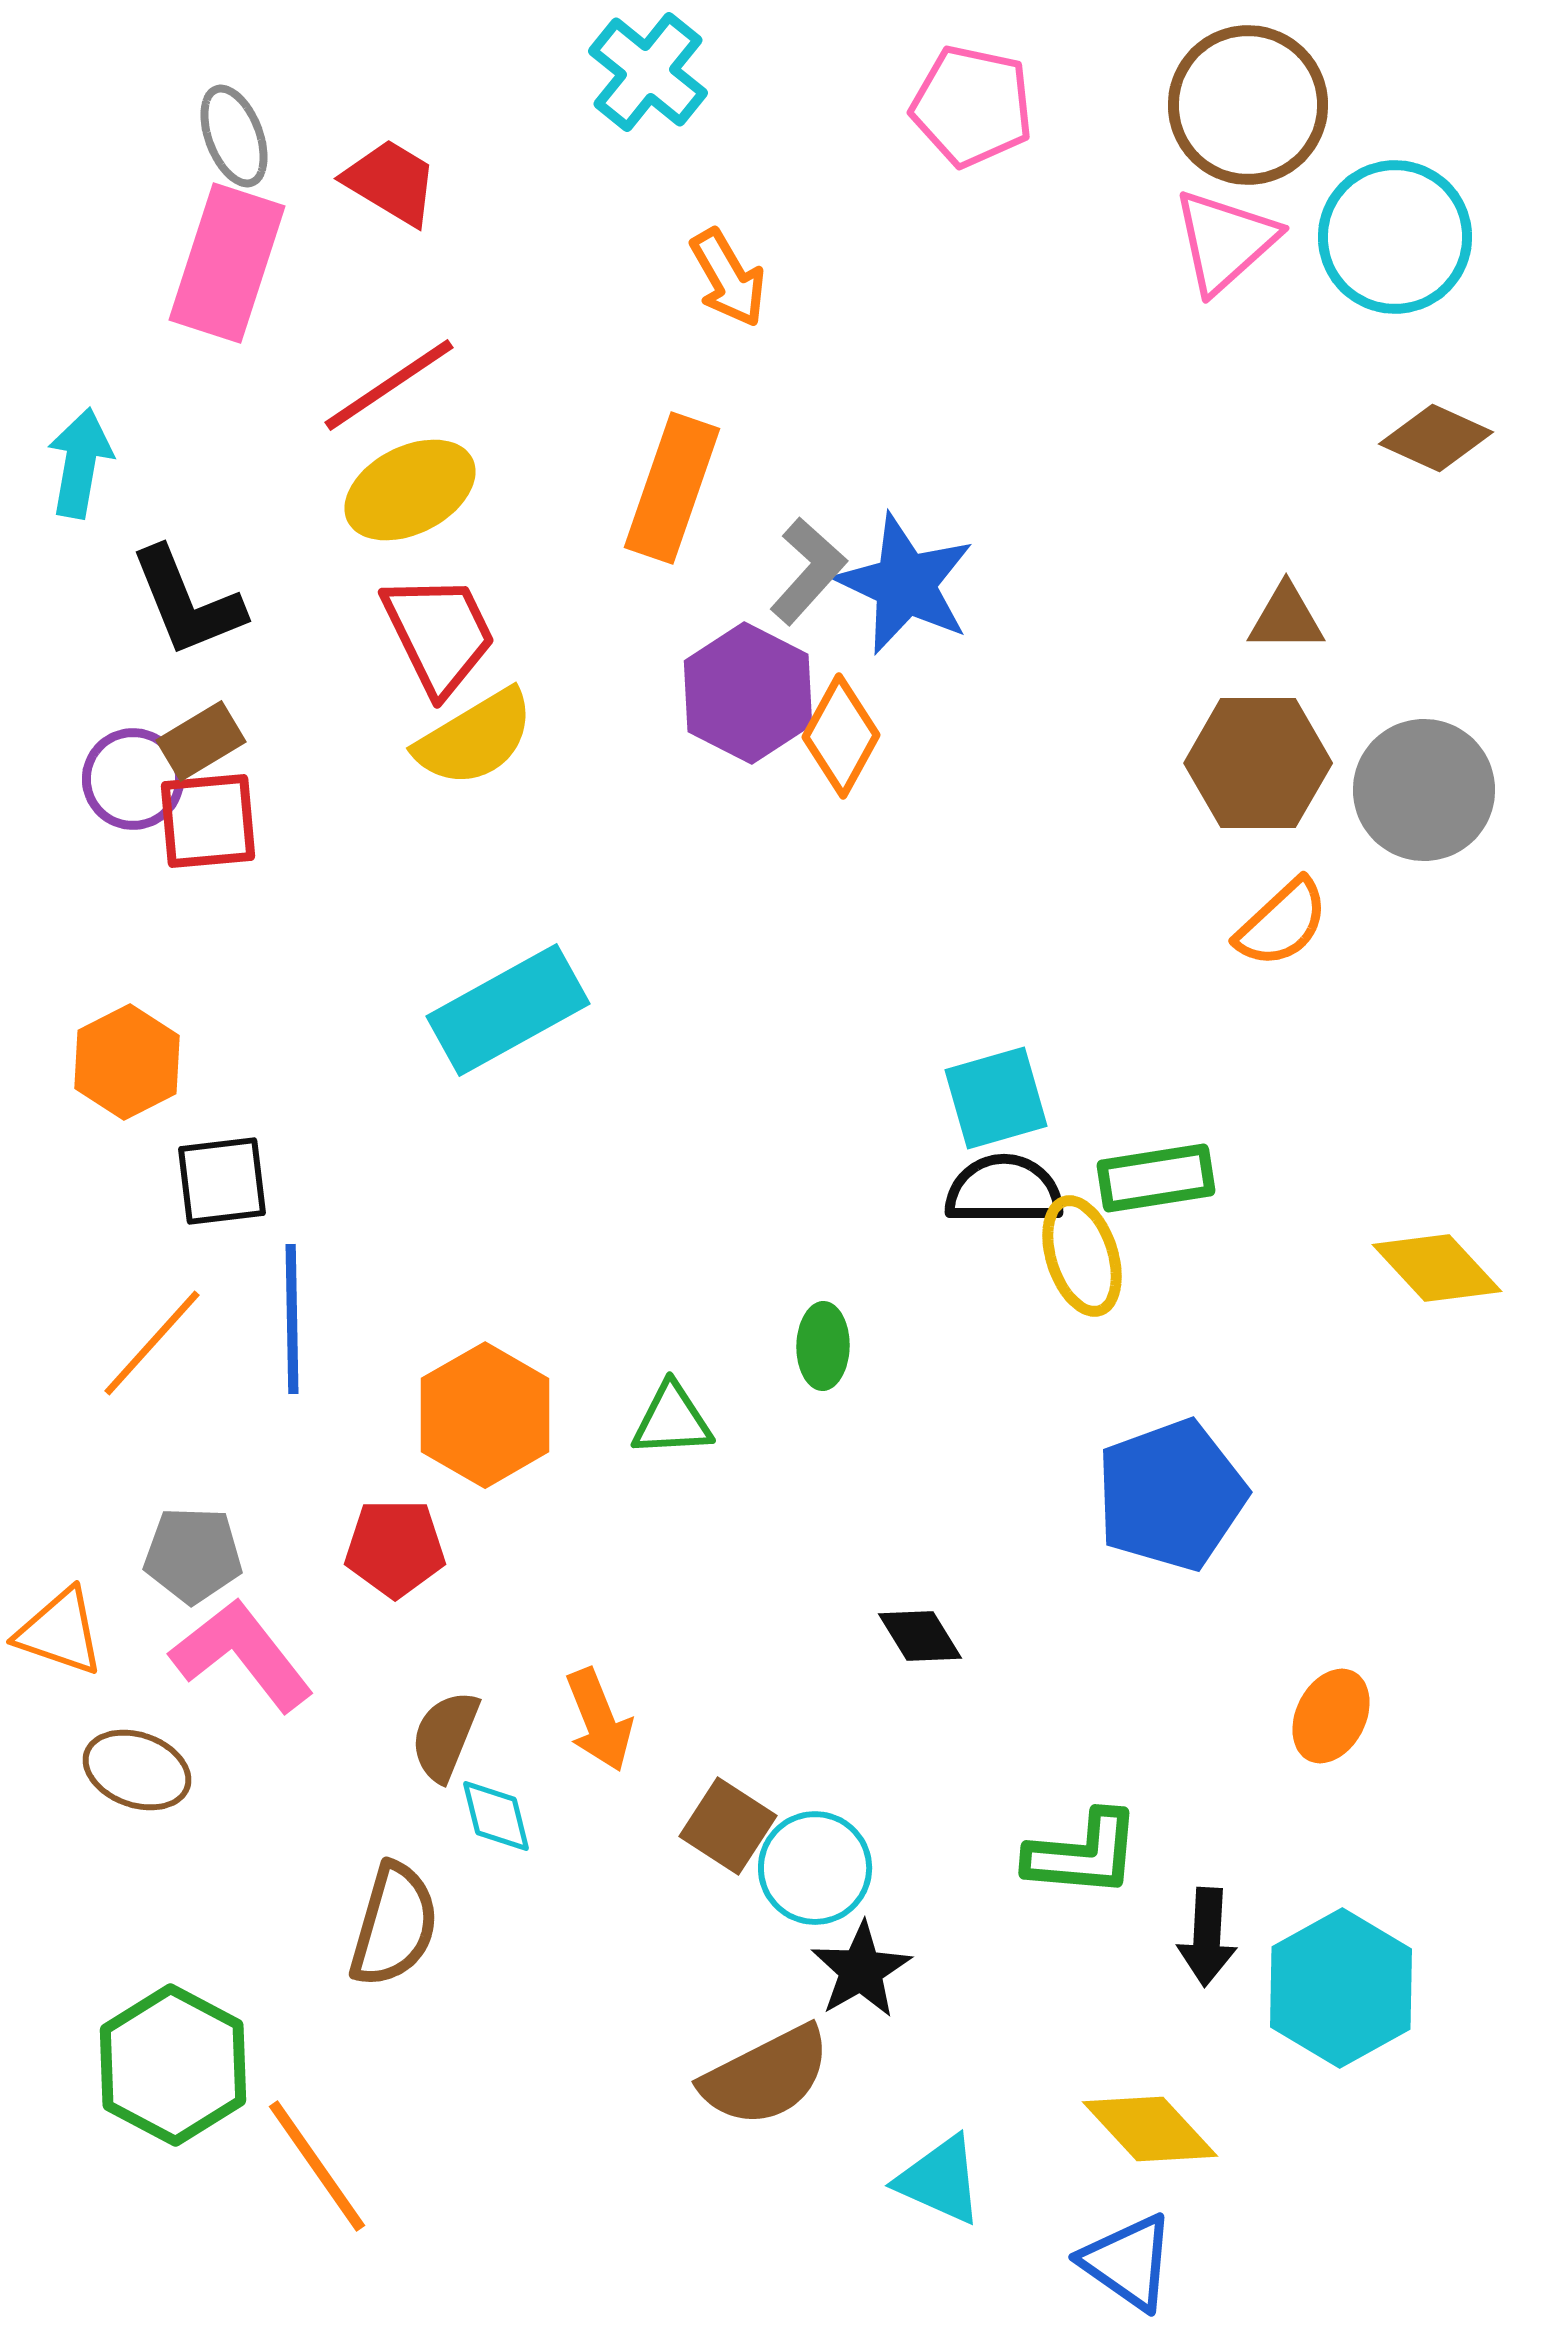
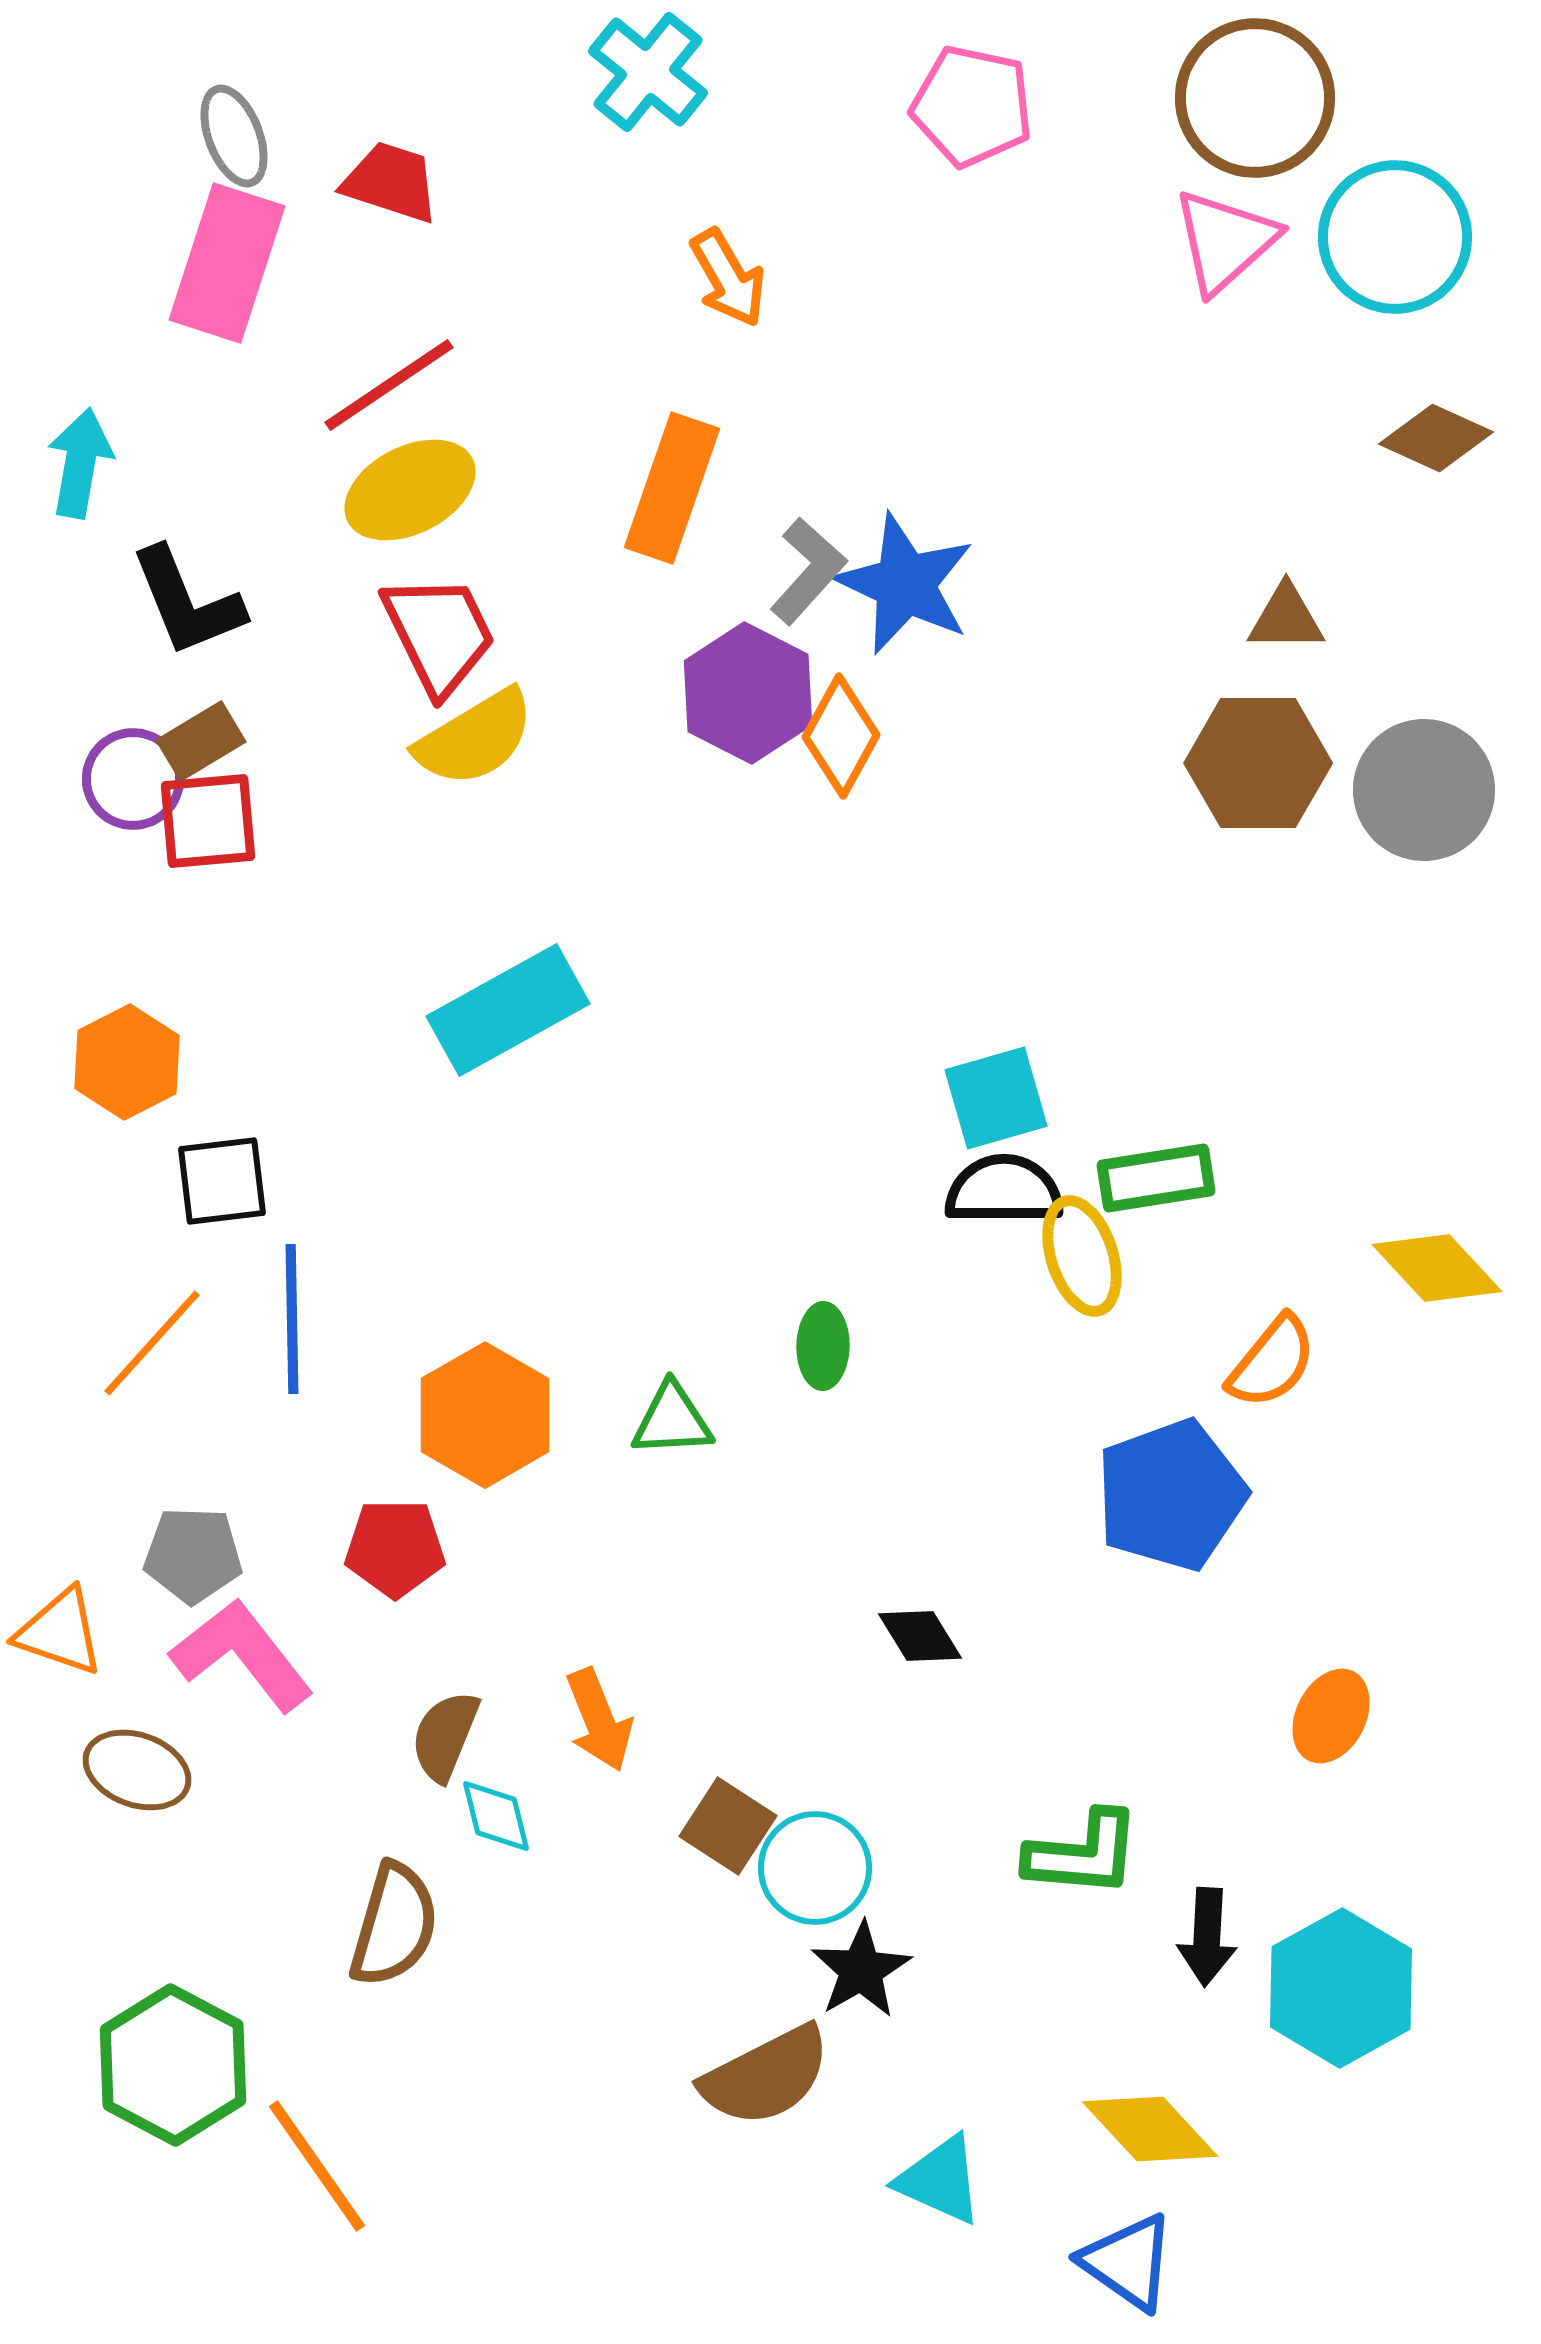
brown circle at (1248, 105): moved 7 px right, 7 px up
red trapezoid at (391, 182): rotated 13 degrees counterclockwise
orange semicircle at (1282, 923): moved 10 px left, 439 px down; rotated 8 degrees counterclockwise
